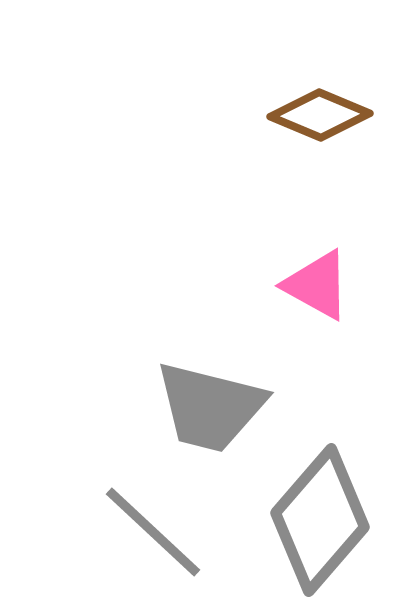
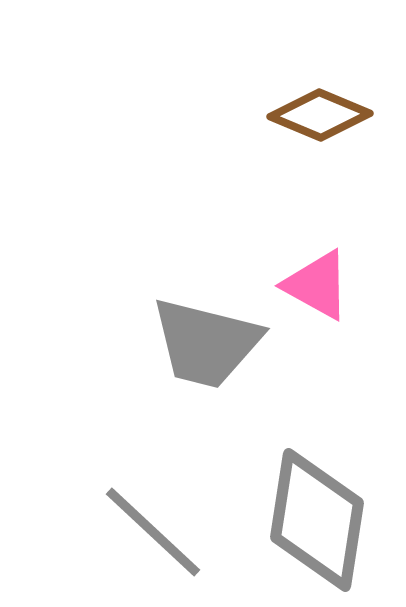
gray trapezoid: moved 4 px left, 64 px up
gray diamond: moved 3 px left; rotated 32 degrees counterclockwise
